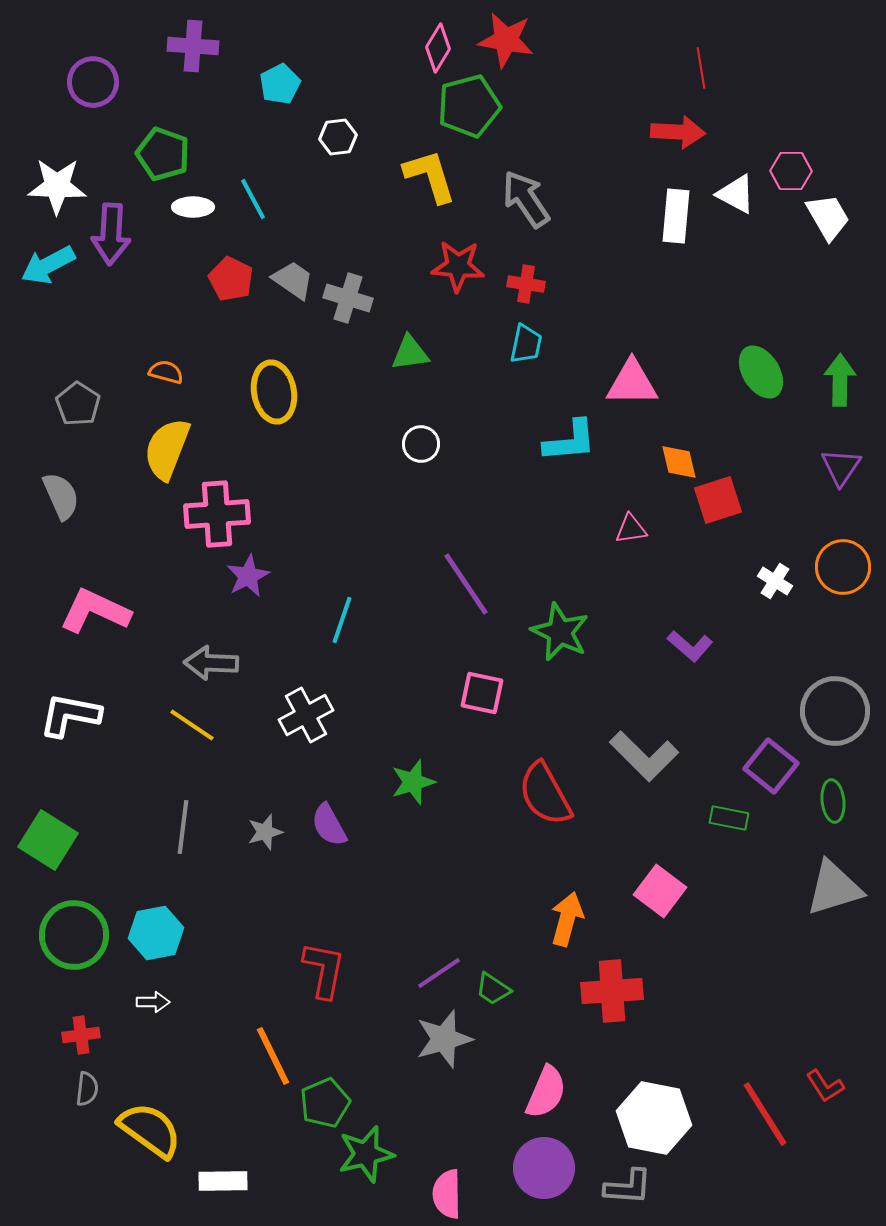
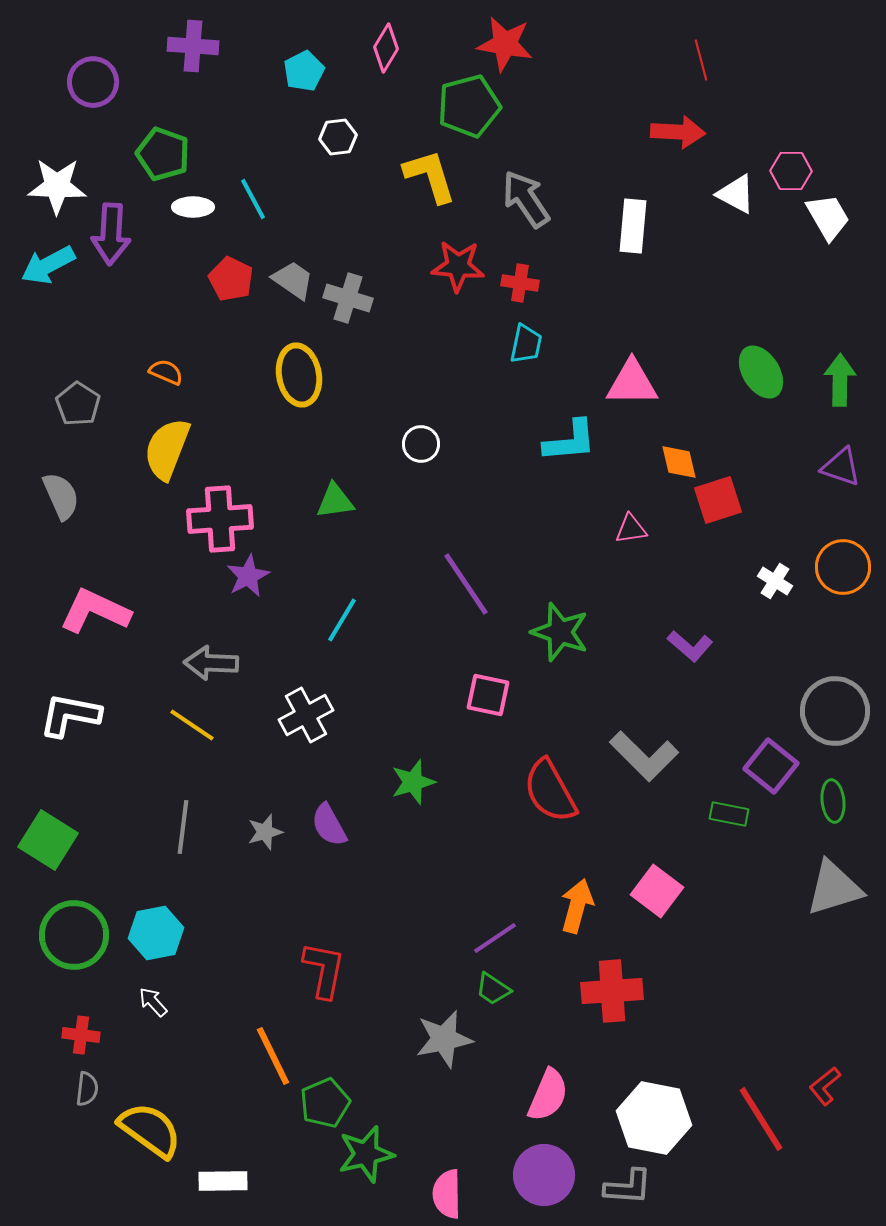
red star at (506, 40): moved 1 px left, 4 px down
pink diamond at (438, 48): moved 52 px left
red line at (701, 68): moved 8 px up; rotated 6 degrees counterclockwise
cyan pentagon at (280, 84): moved 24 px right, 13 px up
white rectangle at (676, 216): moved 43 px left, 10 px down
red cross at (526, 284): moved 6 px left, 1 px up
green triangle at (410, 353): moved 75 px left, 148 px down
orange semicircle at (166, 372): rotated 8 degrees clockwise
yellow ellipse at (274, 392): moved 25 px right, 17 px up
purple triangle at (841, 467): rotated 45 degrees counterclockwise
pink cross at (217, 514): moved 3 px right, 5 px down
cyan line at (342, 620): rotated 12 degrees clockwise
green star at (560, 632): rotated 6 degrees counterclockwise
pink square at (482, 693): moved 6 px right, 2 px down
red semicircle at (545, 794): moved 5 px right, 3 px up
green rectangle at (729, 818): moved 4 px up
pink square at (660, 891): moved 3 px left
orange arrow at (567, 919): moved 10 px right, 13 px up
purple line at (439, 973): moved 56 px right, 35 px up
white arrow at (153, 1002): rotated 132 degrees counterclockwise
red cross at (81, 1035): rotated 15 degrees clockwise
gray star at (444, 1039): rotated 4 degrees clockwise
red L-shape at (825, 1086): rotated 84 degrees clockwise
pink semicircle at (546, 1092): moved 2 px right, 3 px down
red line at (765, 1114): moved 4 px left, 5 px down
purple circle at (544, 1168): moved 7 px down
